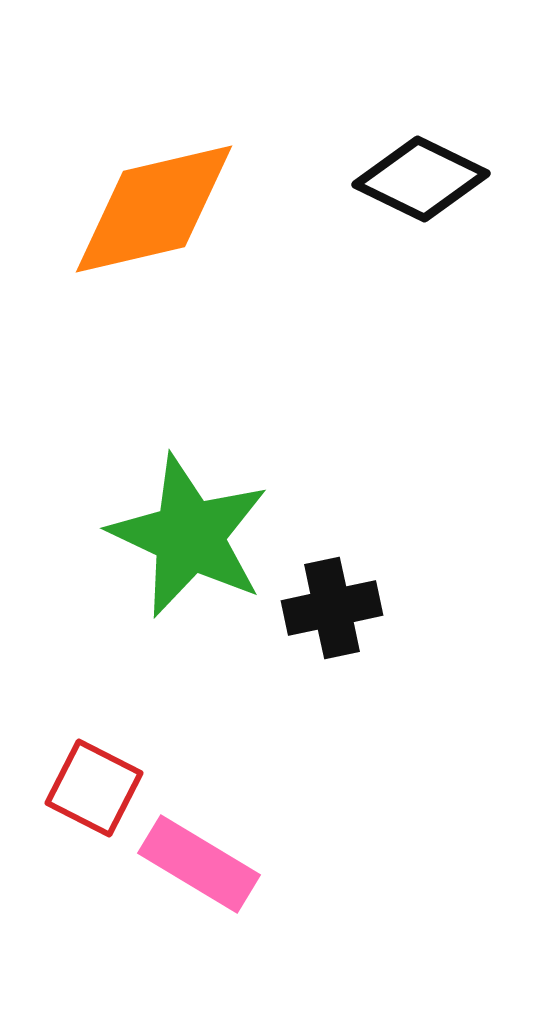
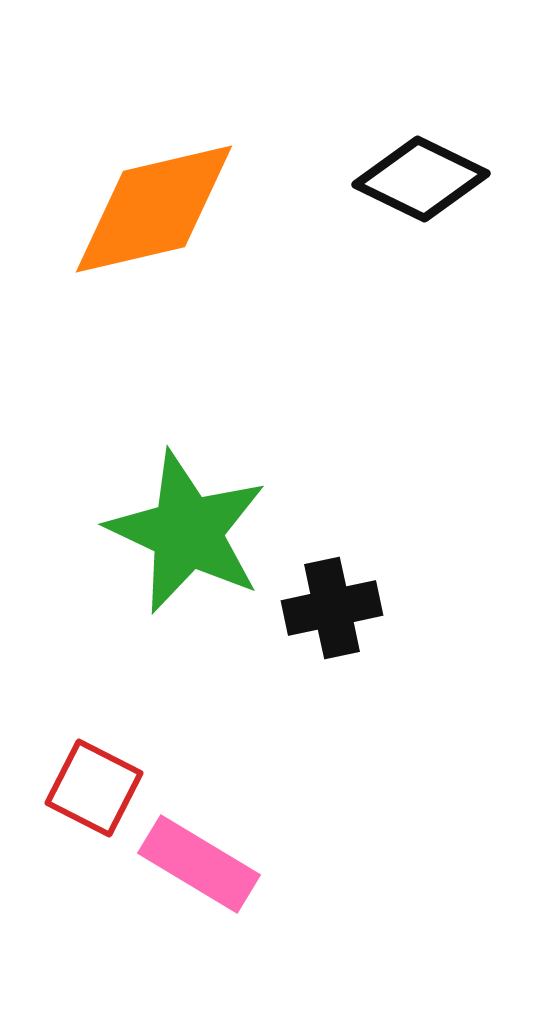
green star: moved 2 px left, 4 px up
